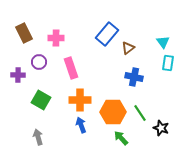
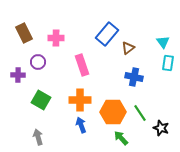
purple circle: moved 1 px left
pink rectangle: moved 11 px right, 3 px up
